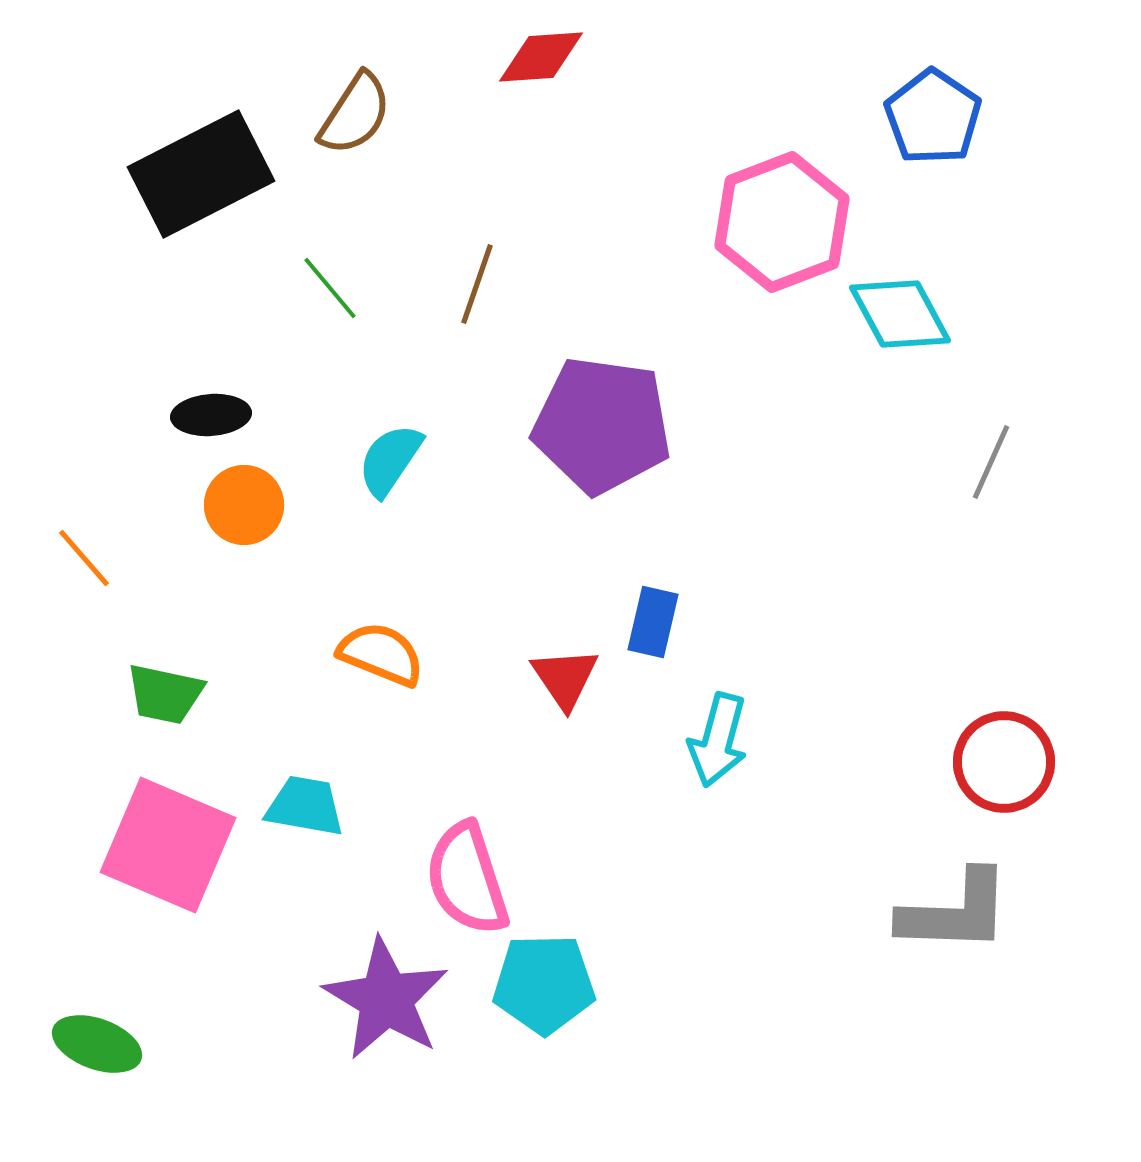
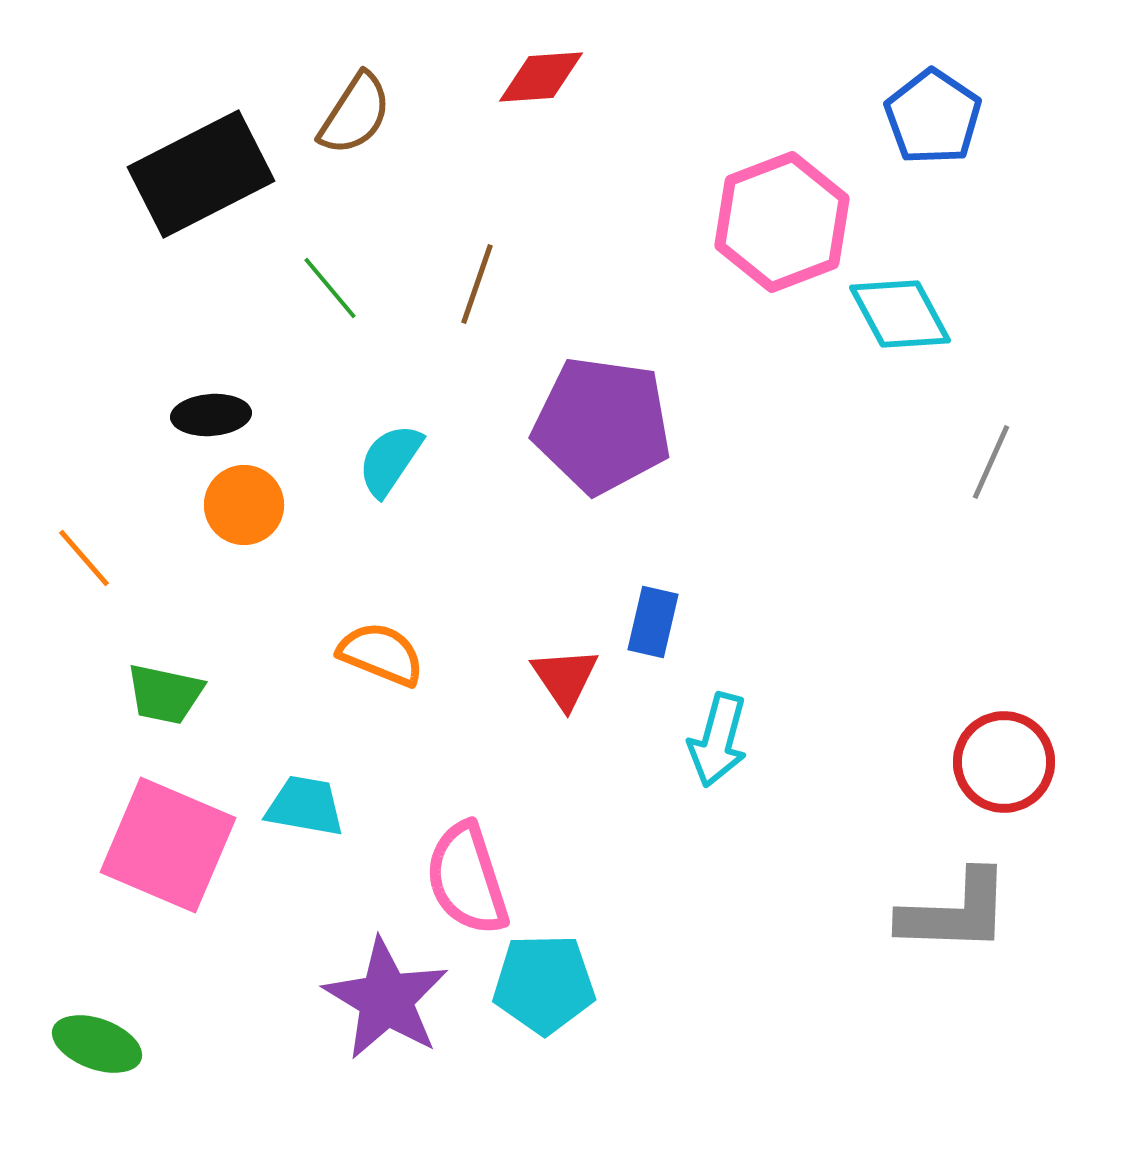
red diamond: moved 20 px down
